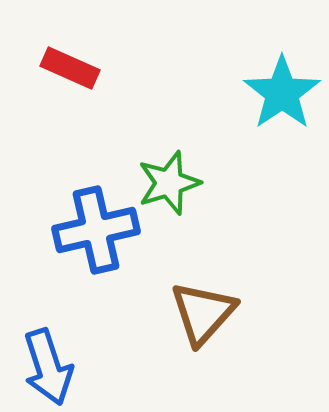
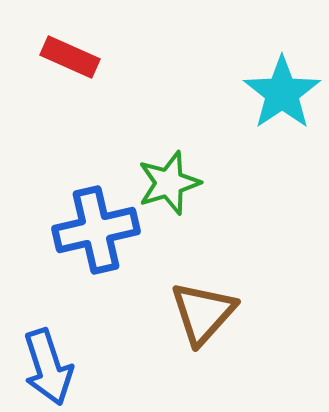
red rectangle: moved 11 px up
